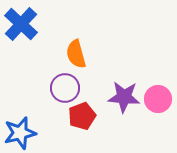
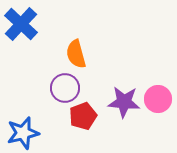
purple star: moved 5 px down
red pentagon: moved 1 px right
blue star: moved 3 px right
